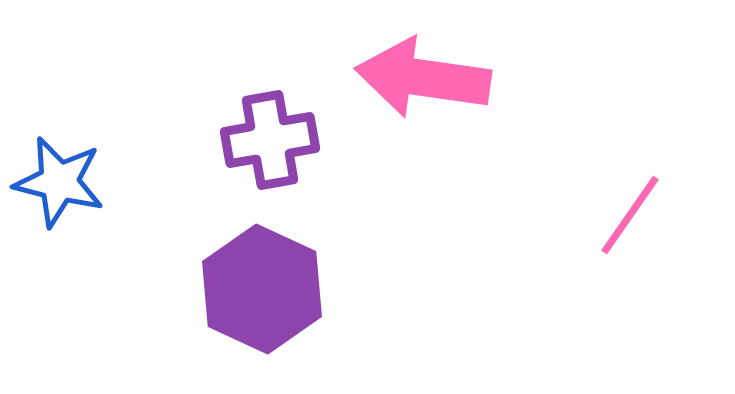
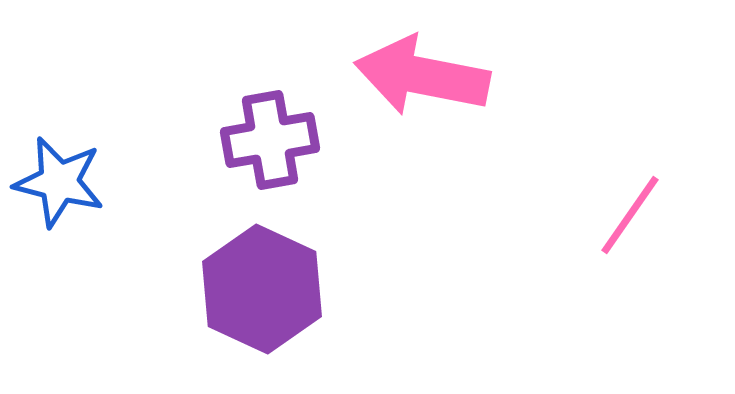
pink arrow: moved 1 px left, 2 px up; rotated 3 degrees clockwise
